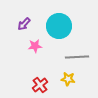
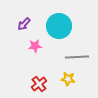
red cross: moved 1 px left, 1 px up
